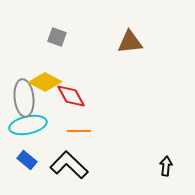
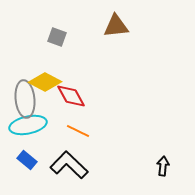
brown triangle: moved 14 px left, 16 px up
gray ellipse: moved 1 px right, 1 px down
orange line: moved 1 px left; rotated 25 degrees clockwise
black arrow: moved 3 px left
